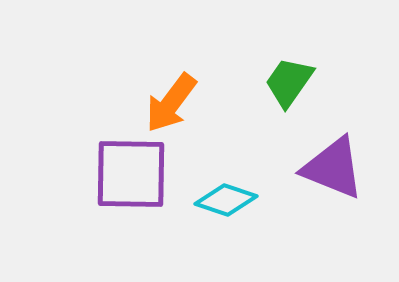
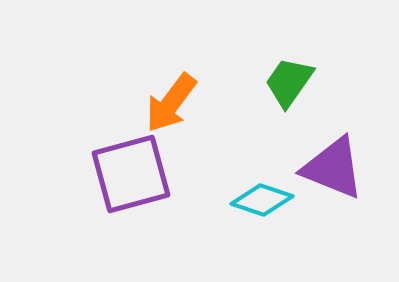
purple square: rotated 16 degrees counterclockwise
cyan diamond: moved 36 px right
